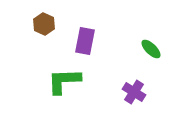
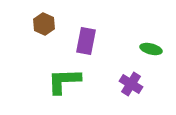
purple rectangle: moved 1 px right
green ellipse: rotated 30 degrees counterclockwise
purple cross: moved 3 px left, 8 px up
